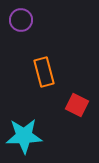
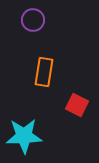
purple circle: moved 12 px right
orange rectangle: rotated 24 degrees clockwise
